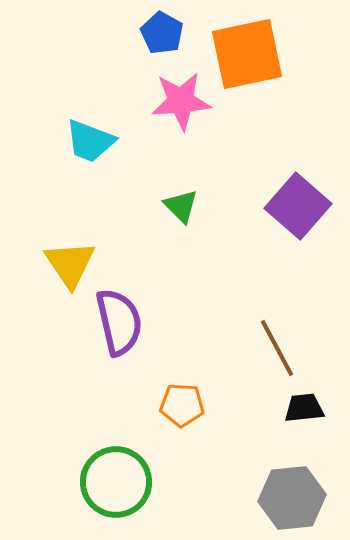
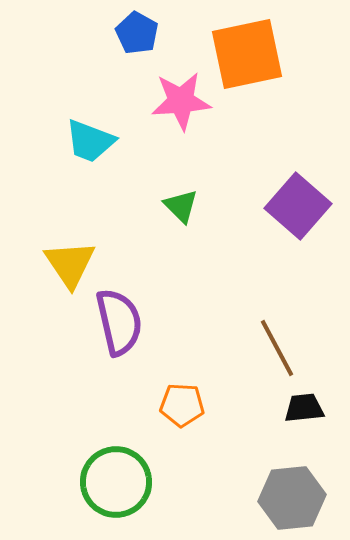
blue pentagon: moved 25 px left
